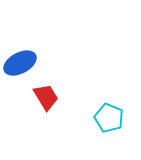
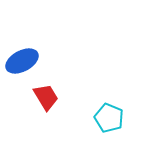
blue ellipse: moved 2 px right, 2 px up
